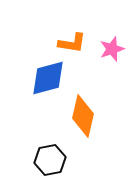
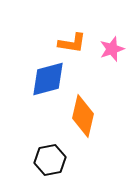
blue diamond: moved 1 px down
